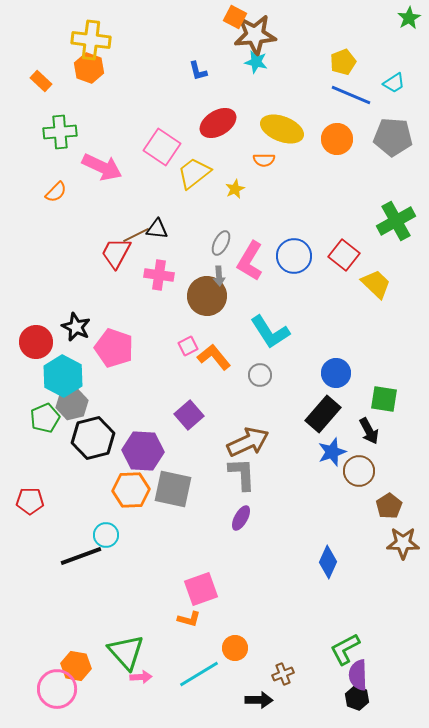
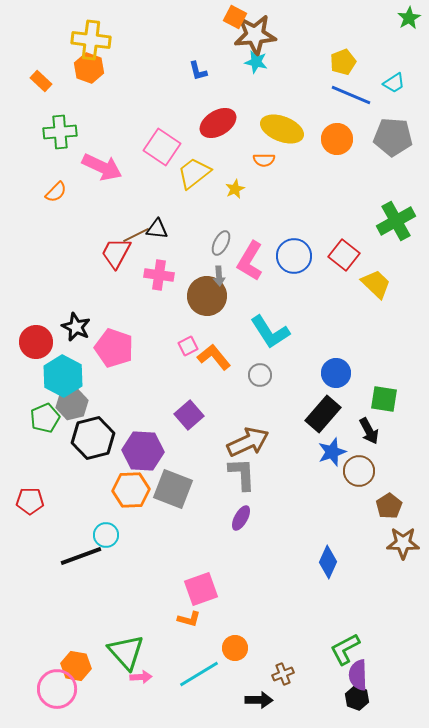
gray square at (173, 489): rotated 9 degrees clockwise
